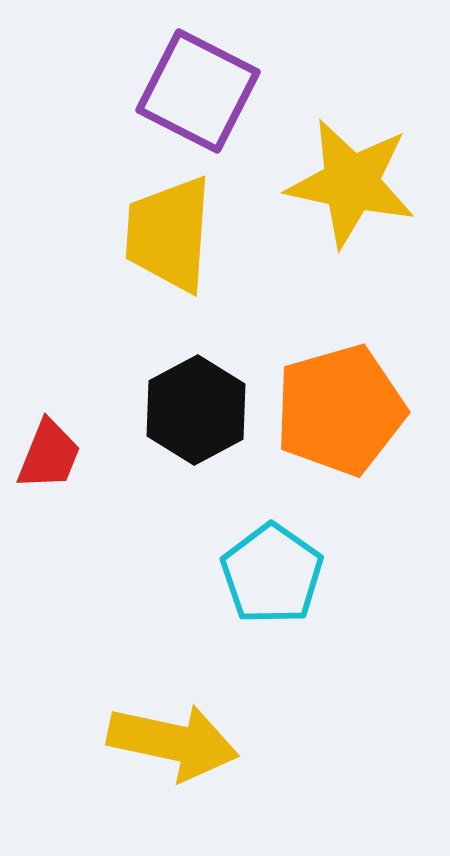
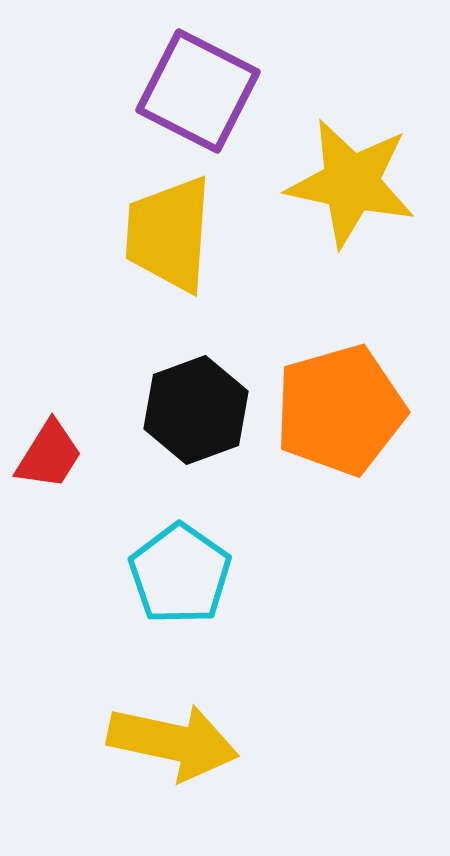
black hexagon: rotated 8 degrees clockwise
red trapezoid: rotated 10 degrees clockwise
cyan pentagon: moved 92 px left
